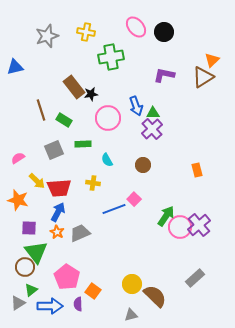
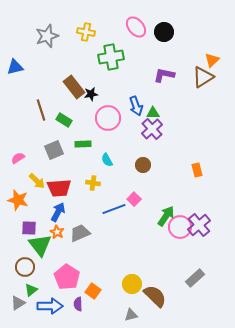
green triangle at (36, 252): moved 4 px right, 7 px up
